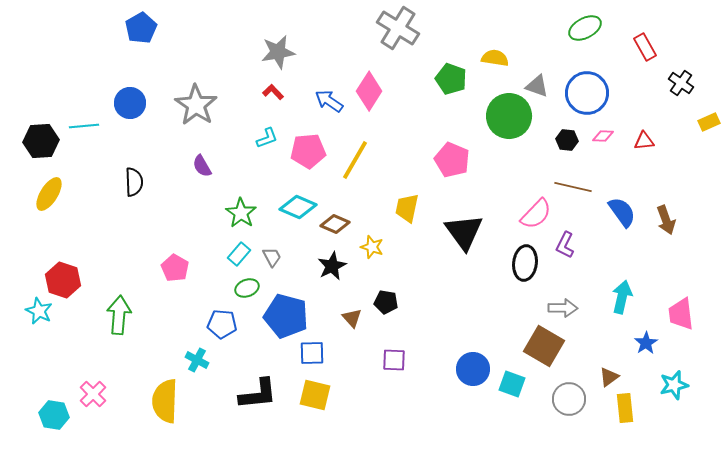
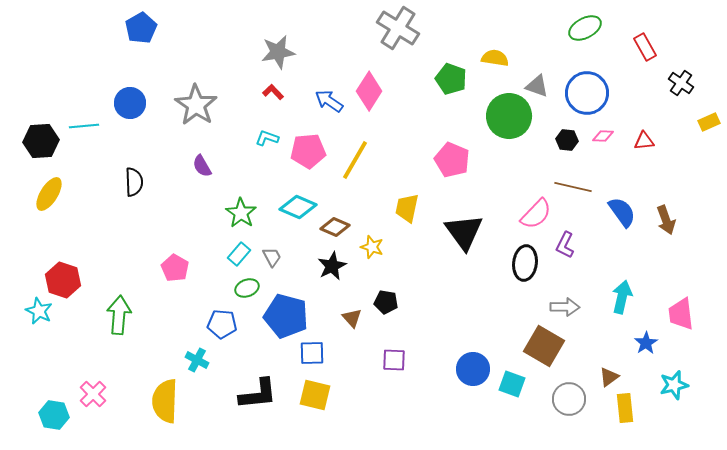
cyan L-shape at (267, 138): rotated 140 degrees counterclockwise
brown diamond at (335, 224): moved 3 px down
gray arrow at (563, 308): moved 2 px right, 1 px up
